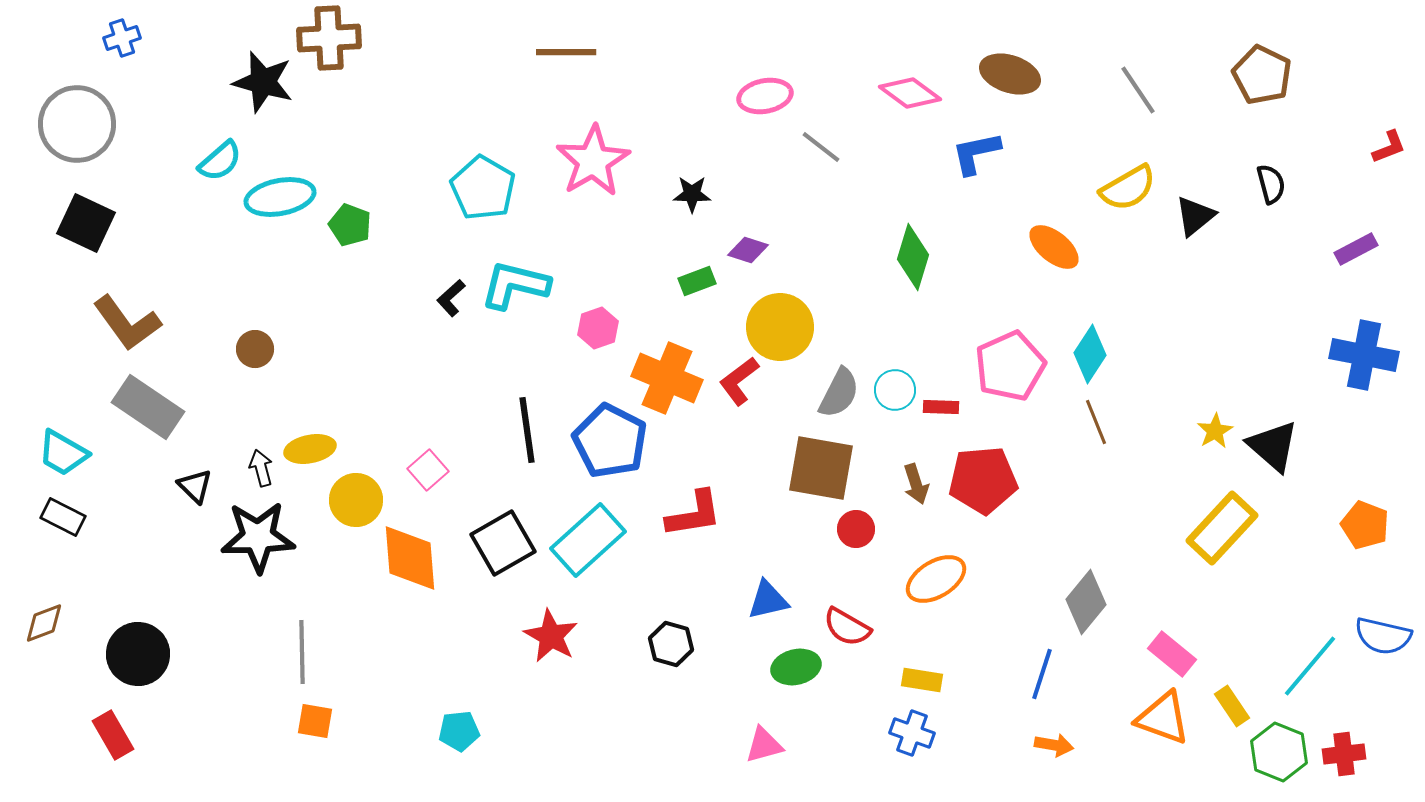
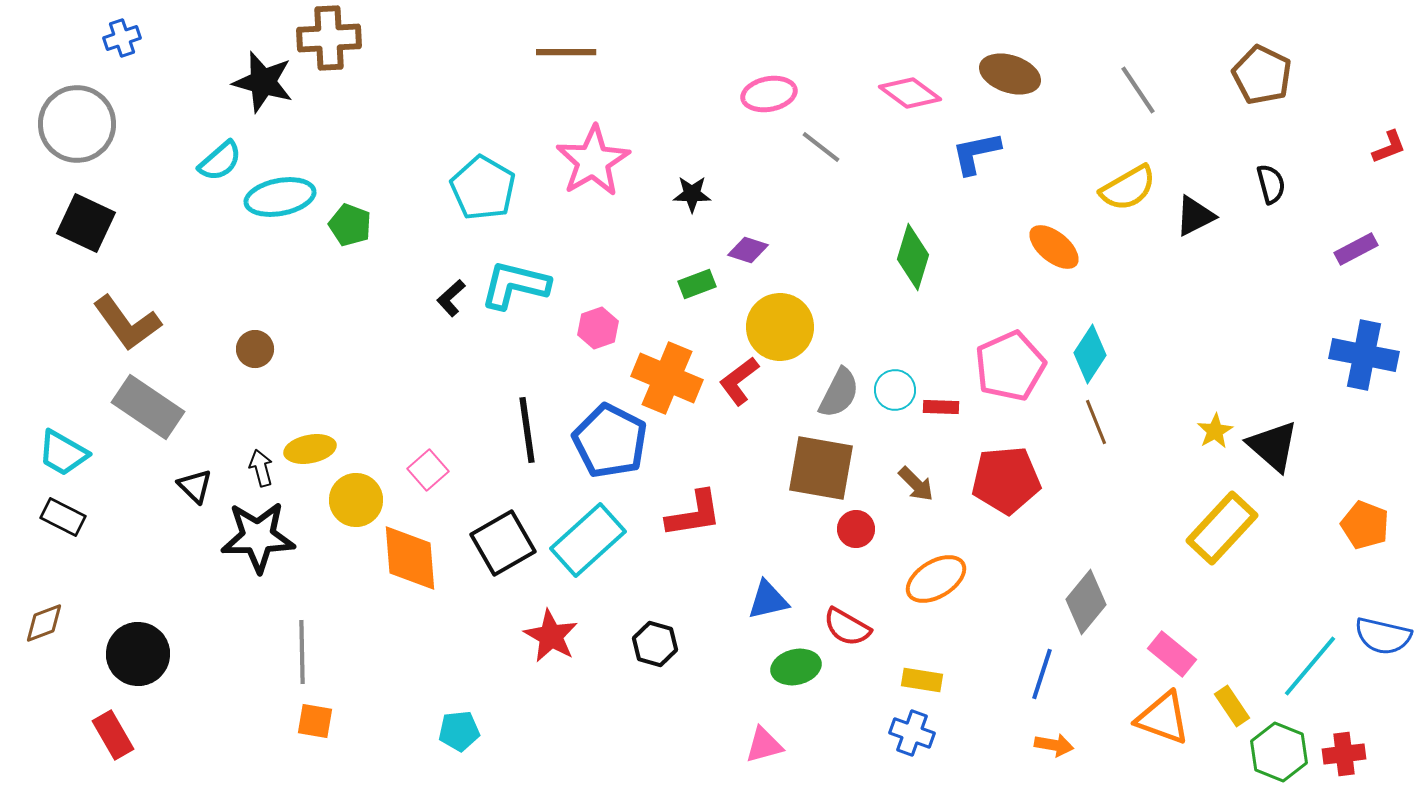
pink ellipse at (765, 96): moved 4 px right, 2 px up
black triangle at (1195, 216): rotated 12 degrees clockwise
green rectangle at (697, 281): moved 3 px down
red pentagon at (983, 480): moved 23 px right
brown arrow at (916, 484): rotated 27 degrees counterclockwise
black hexagon at (671, 644): moved 16 px left
